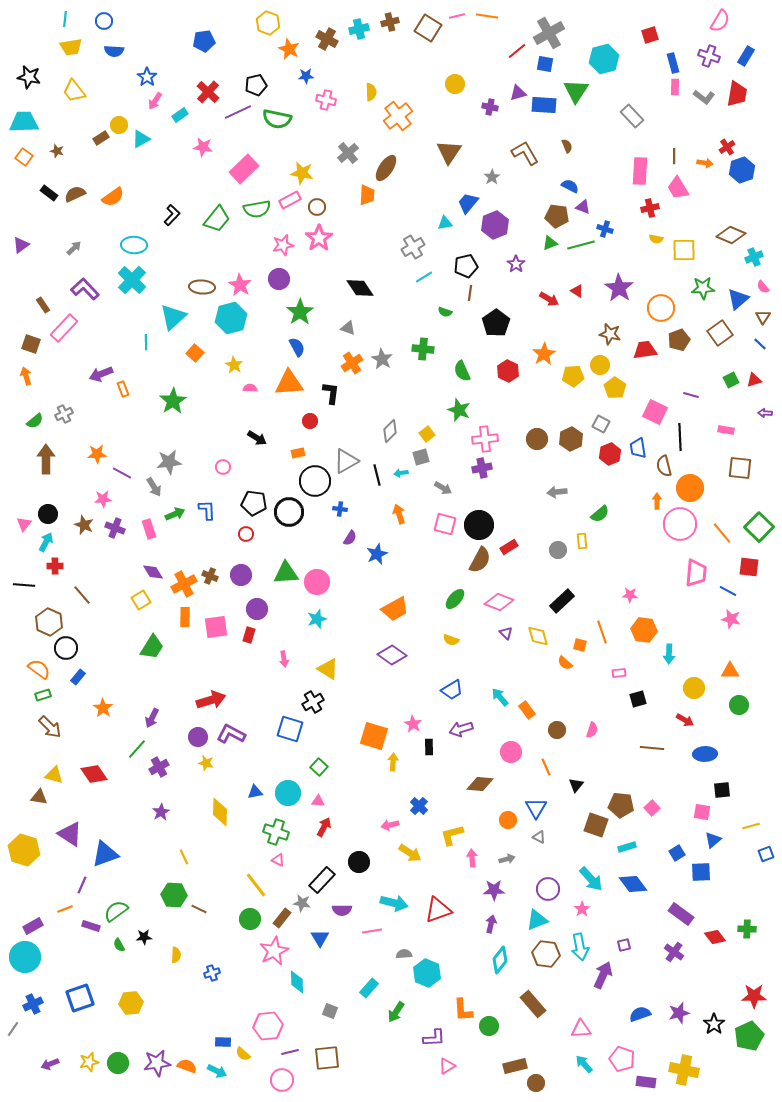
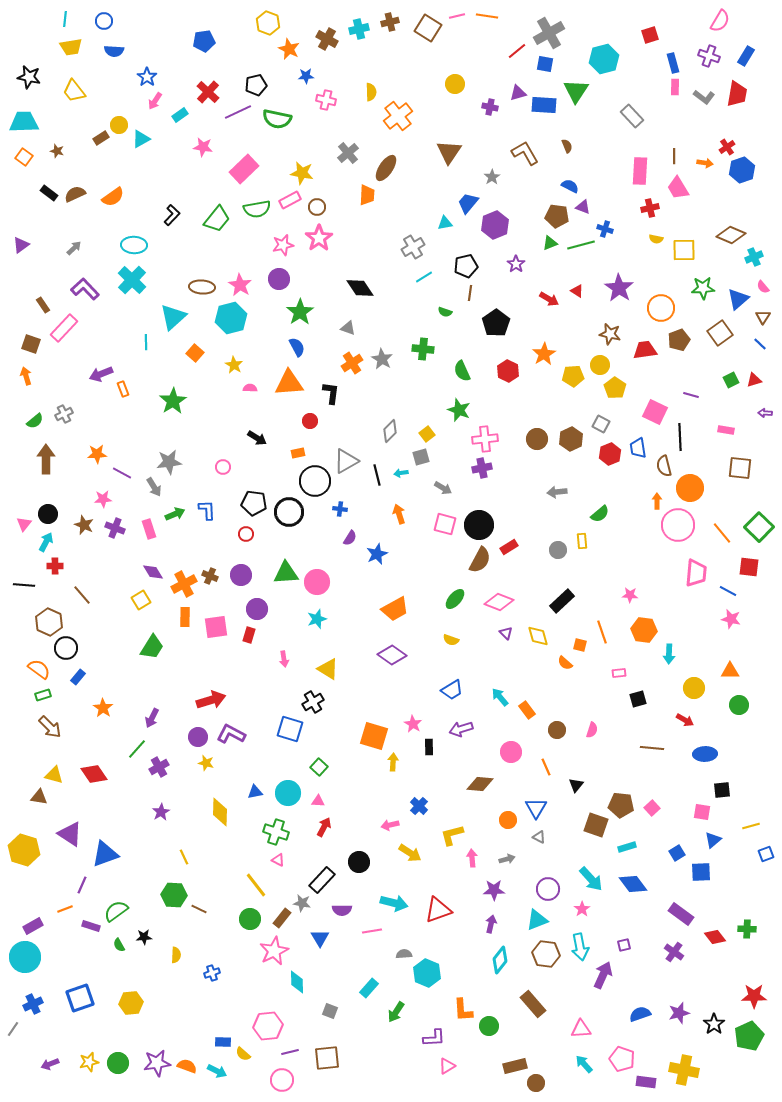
pink circle at (680, 524): moved 2 px left, 1 px down
